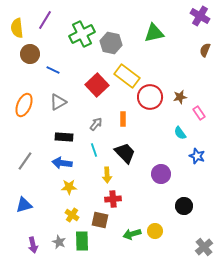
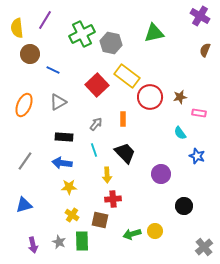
pink rectangle: rotated 48 degrees counterclockwise
